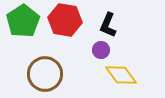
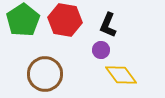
green pentagon: moved 1 px up
